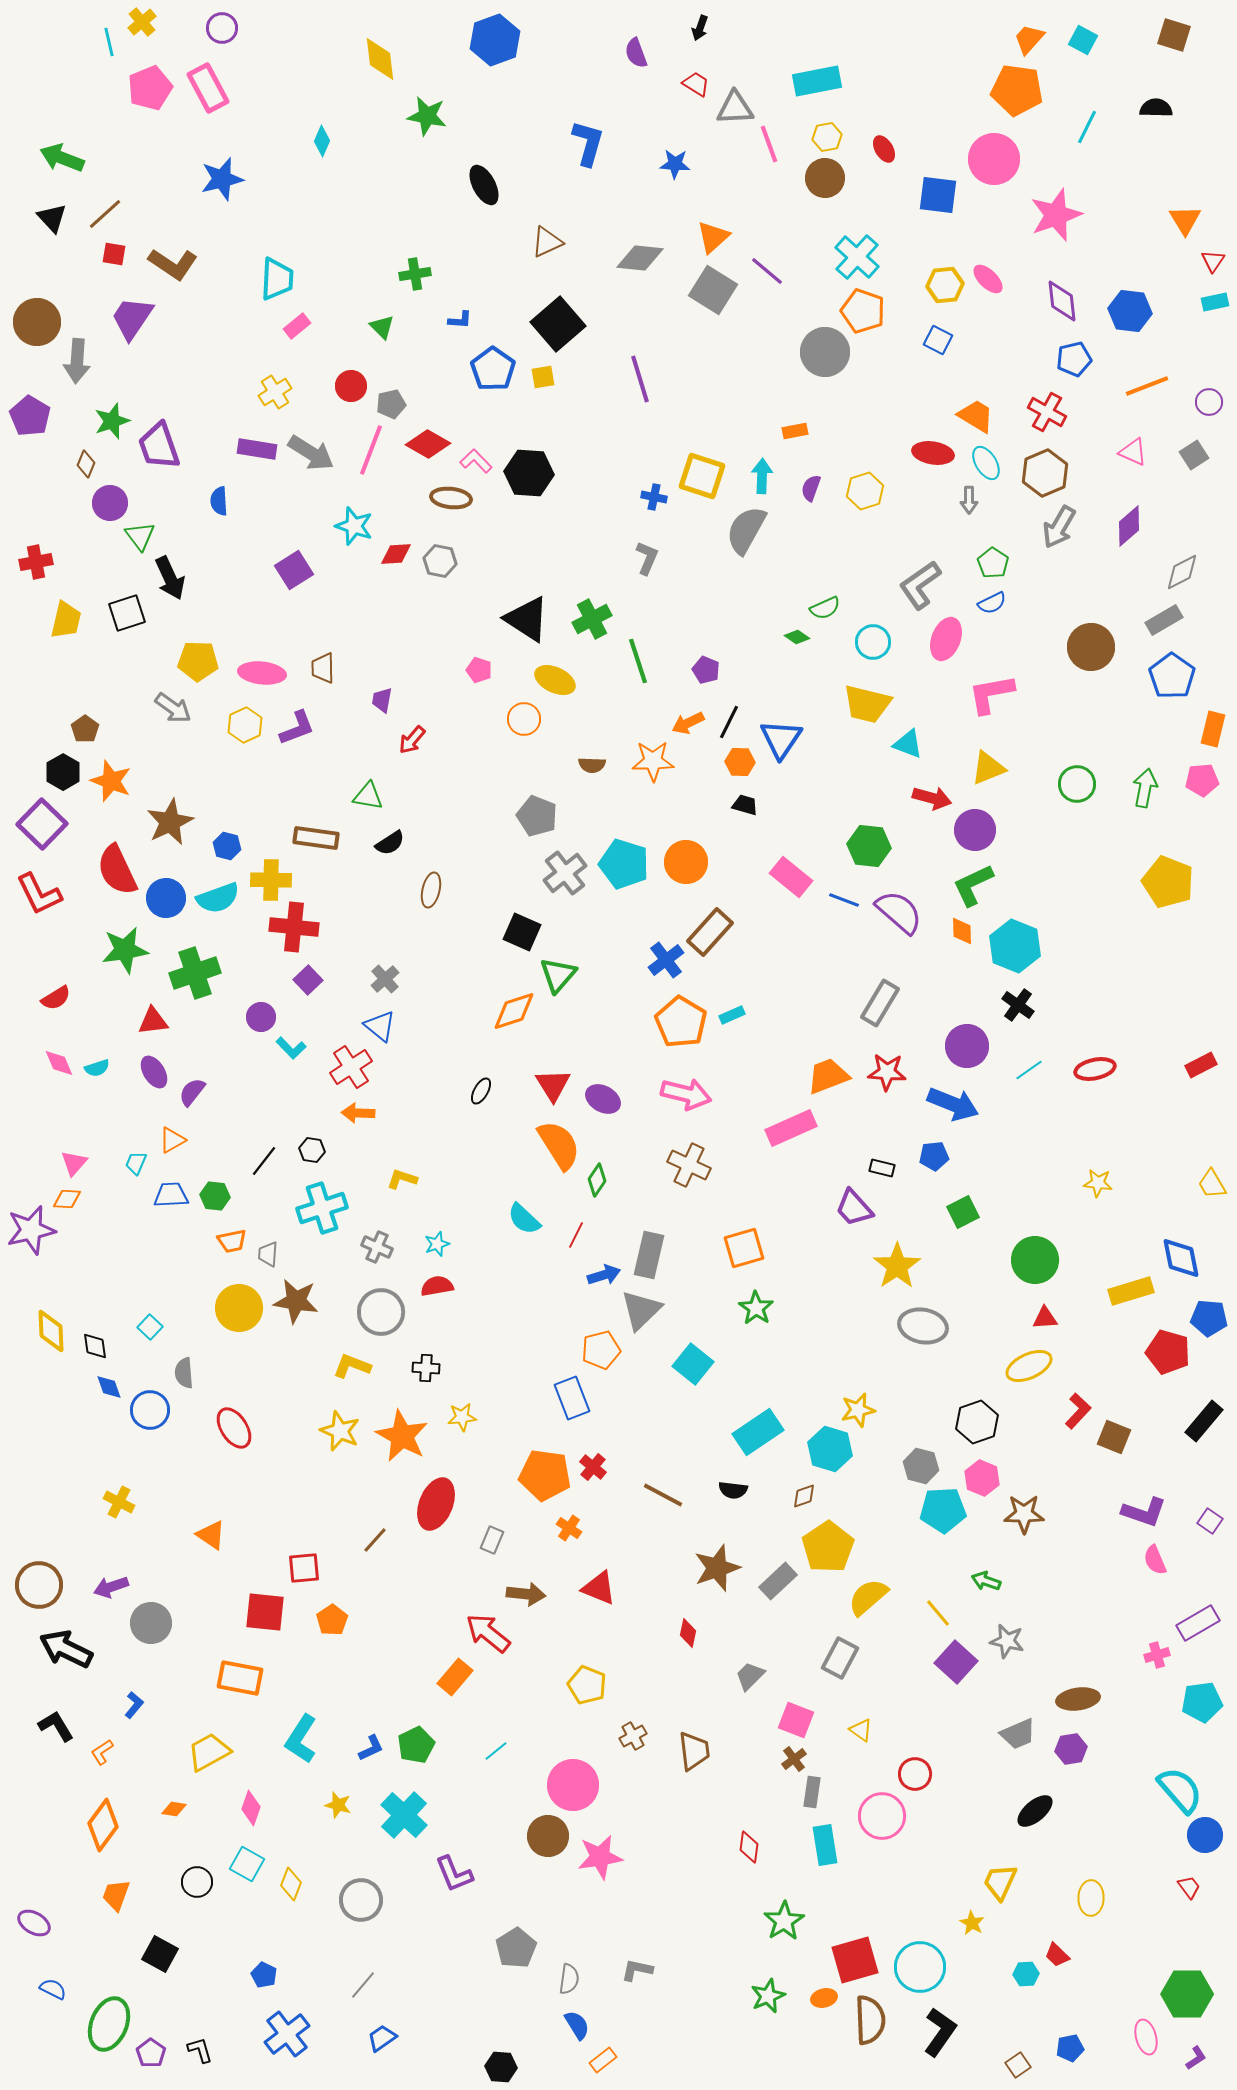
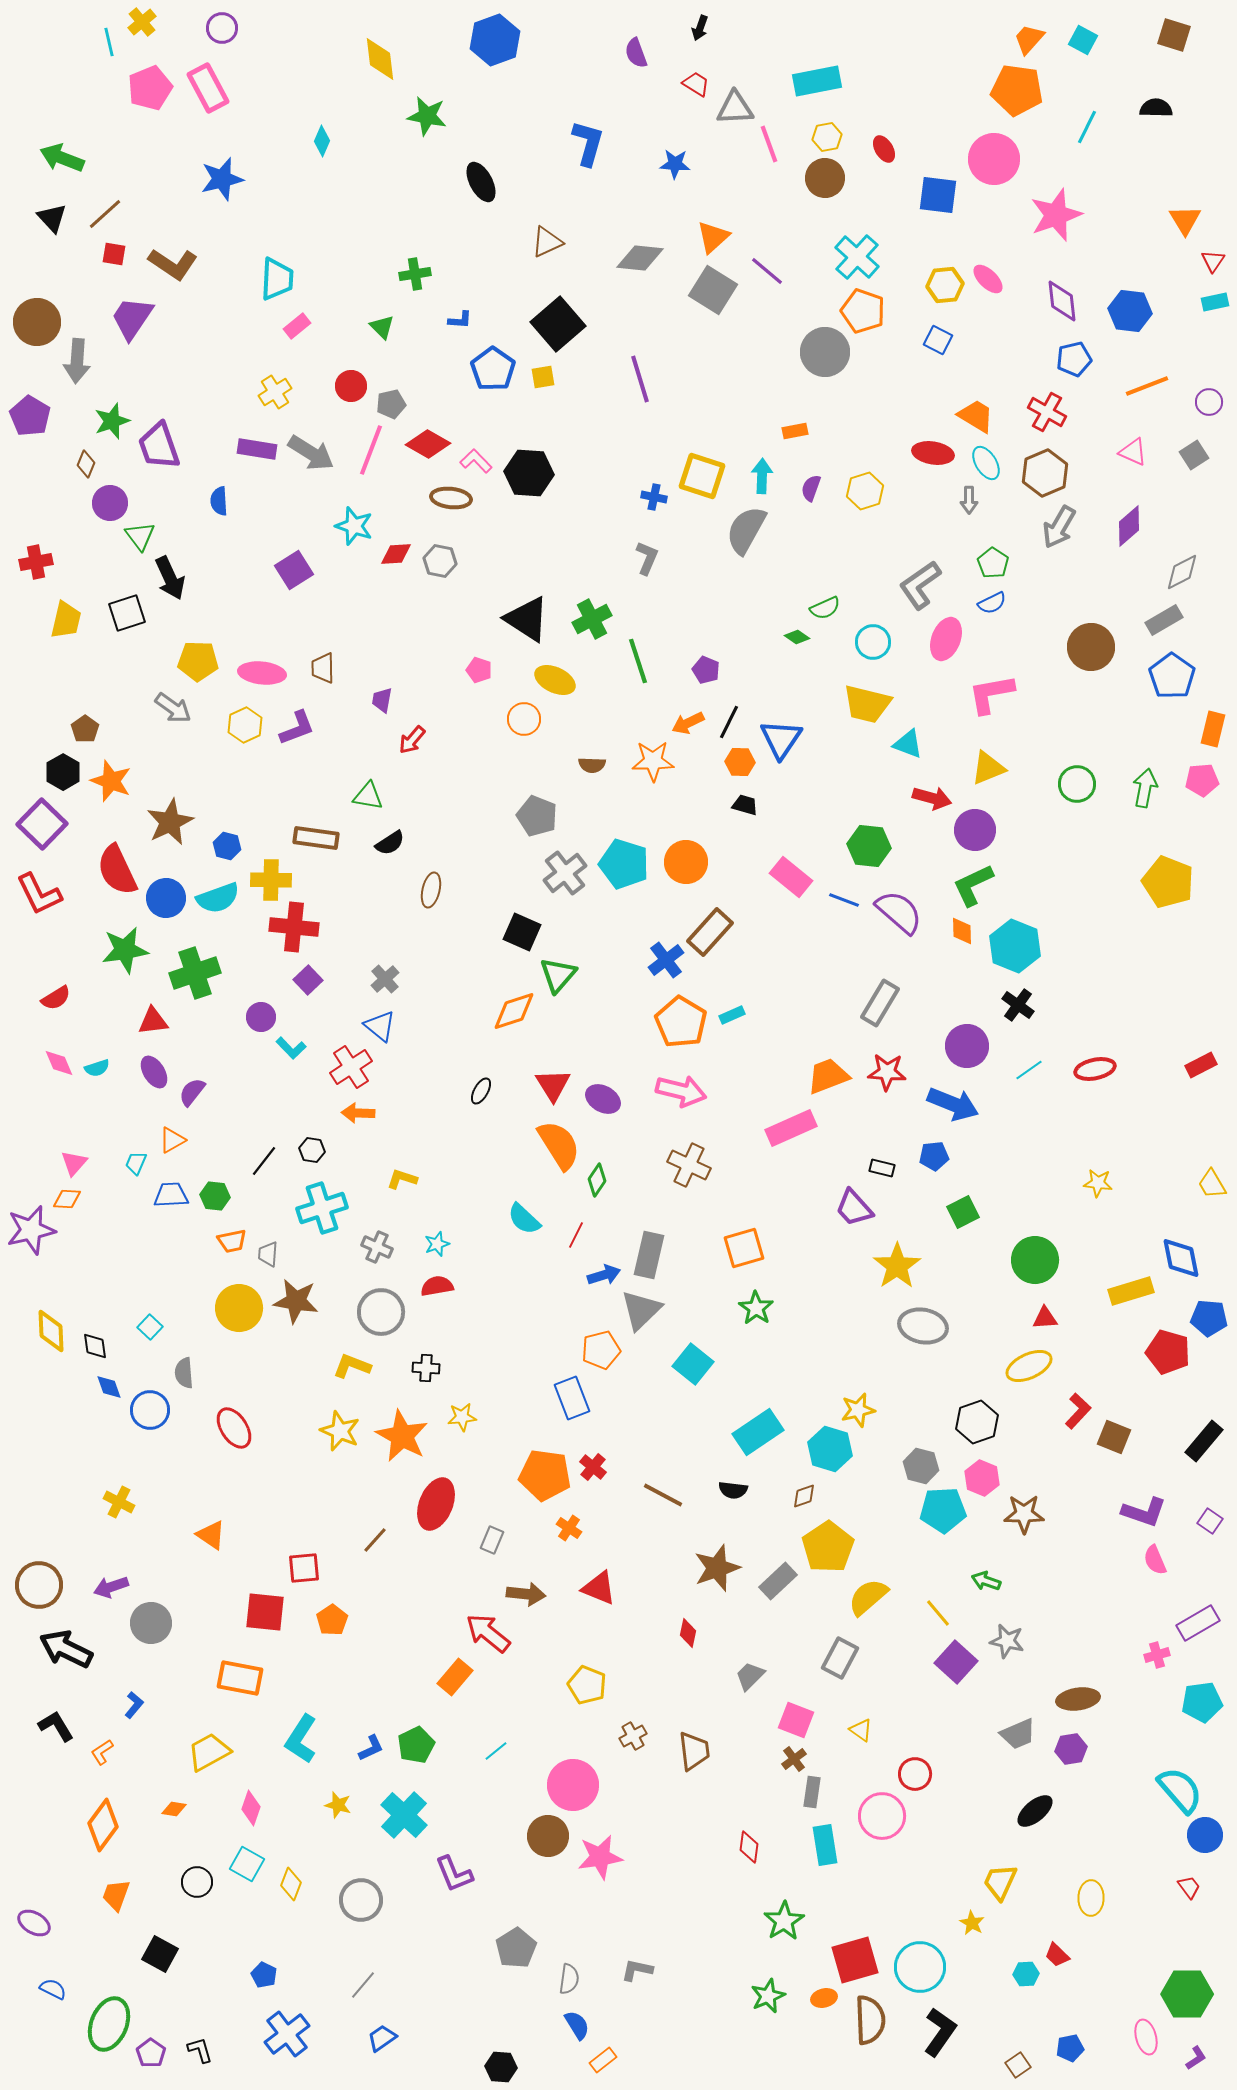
black ellipse at (484, 185): moved 3 px left, 3 px up
pink arrow at (686, 1094): moved 5 px left, 3 px up
black rectangle at (1204, 1421): moved 20 px down
